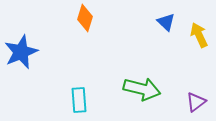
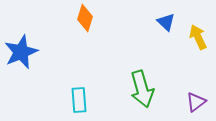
yellow arrow: moved 1 px left, 2 px down
green arrow: rotated 60 degrees clockwise
